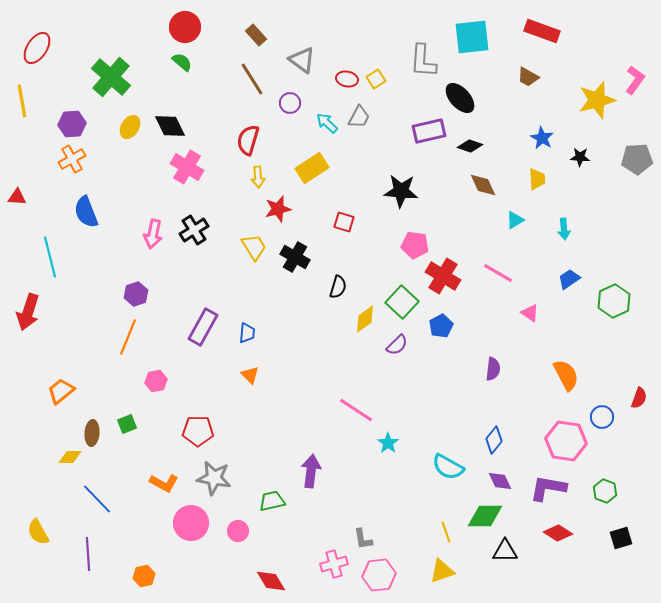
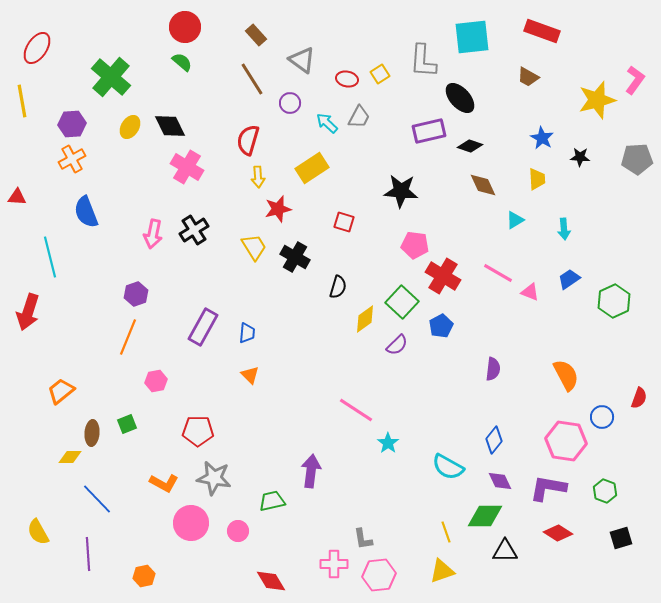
yellow square at (376, 79): moved 4 px right, 5 px up
pink triangle at (530, 313): moved 21 px up; rotated 12 degrees counterclockwise
pink cross at (334, 564): rotated 16 degrees clockwise
